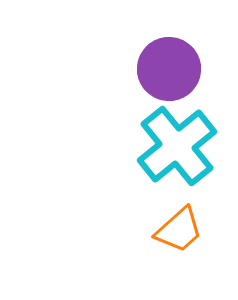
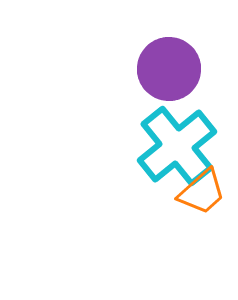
orange trapezoid: moved 23 px right, 38 px up
